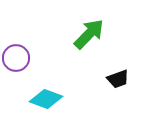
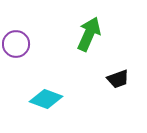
green arrow: rotated 20 degrees counterclockwise
purple circle: moved 14 px up
